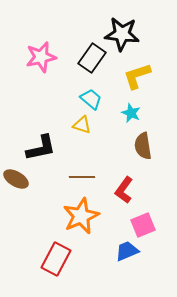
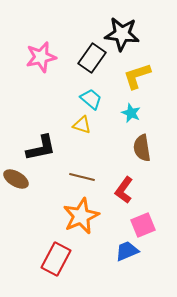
brown semicircle: moved 1 px left, 2 px down
brown line: rotated 15 degrees clockwise
